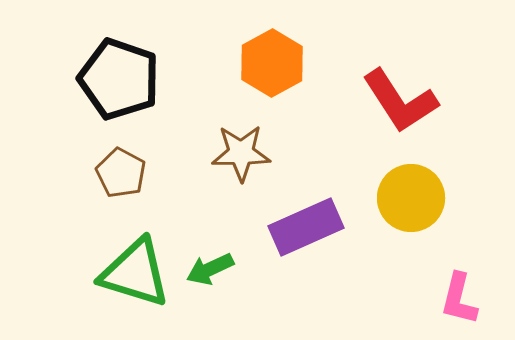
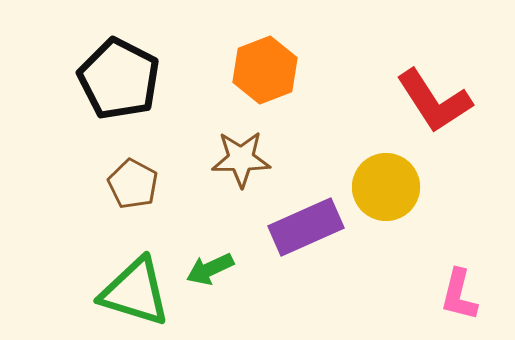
orange hexagon: moved 7 px left, 7 px down; rotated 8 degrees clockwise
black pentagon: rotated 8 degrees clockwise
red L-shape: moved 34 px right
brown star: moved 6 px down
brown pentagon: moved 12 px right, 11 px down
yellow circle: moved 25 px left, 11 px up
green triangle: moved 19 px down
pink L-shape: moved 4 px up
